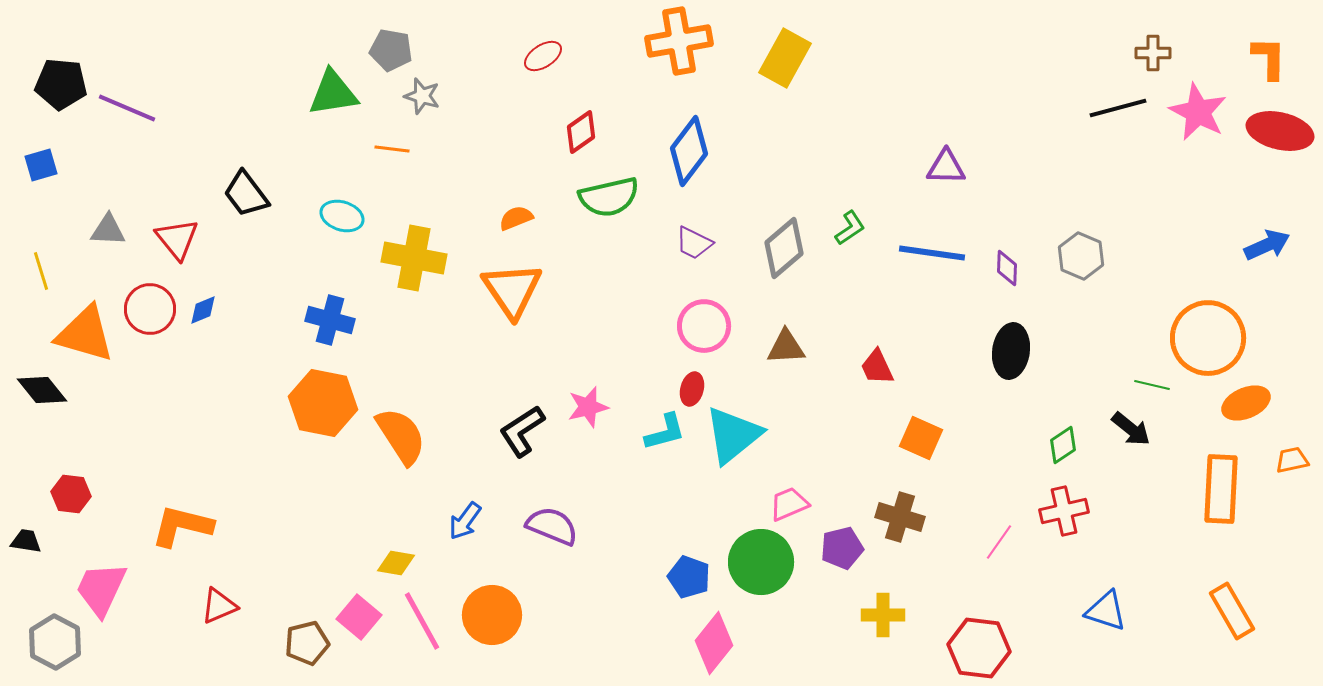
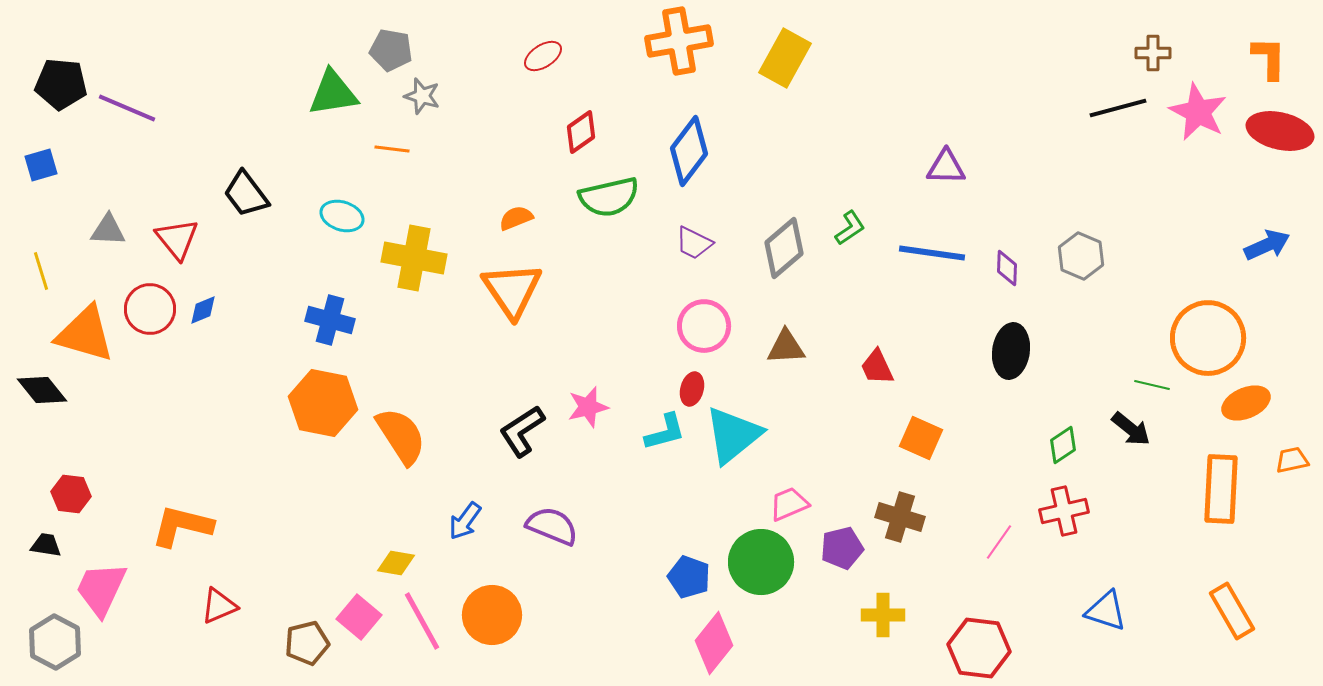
black trapezoid at (26, 541): moved 20 px right, 4 px down
